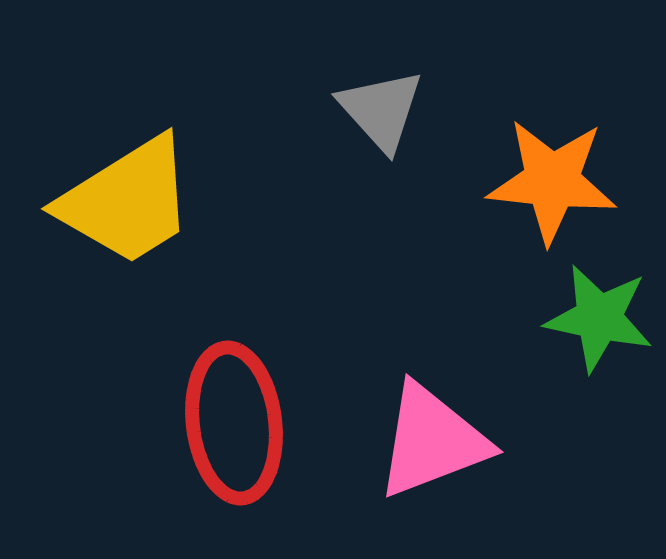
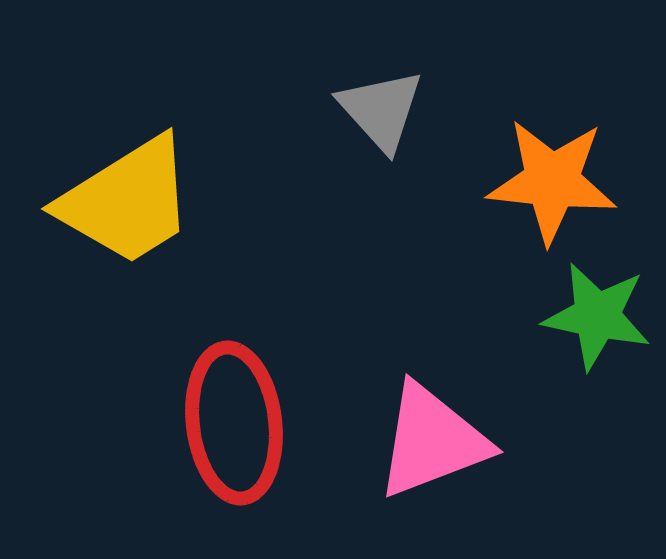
green star: moved 2 px left, 2 px up
